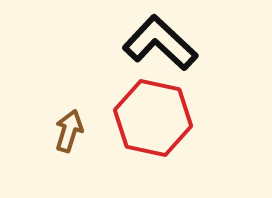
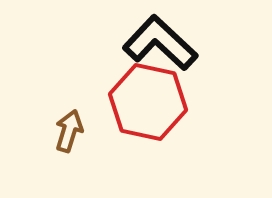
red hexagon: moved 5 px left, 16 px up
